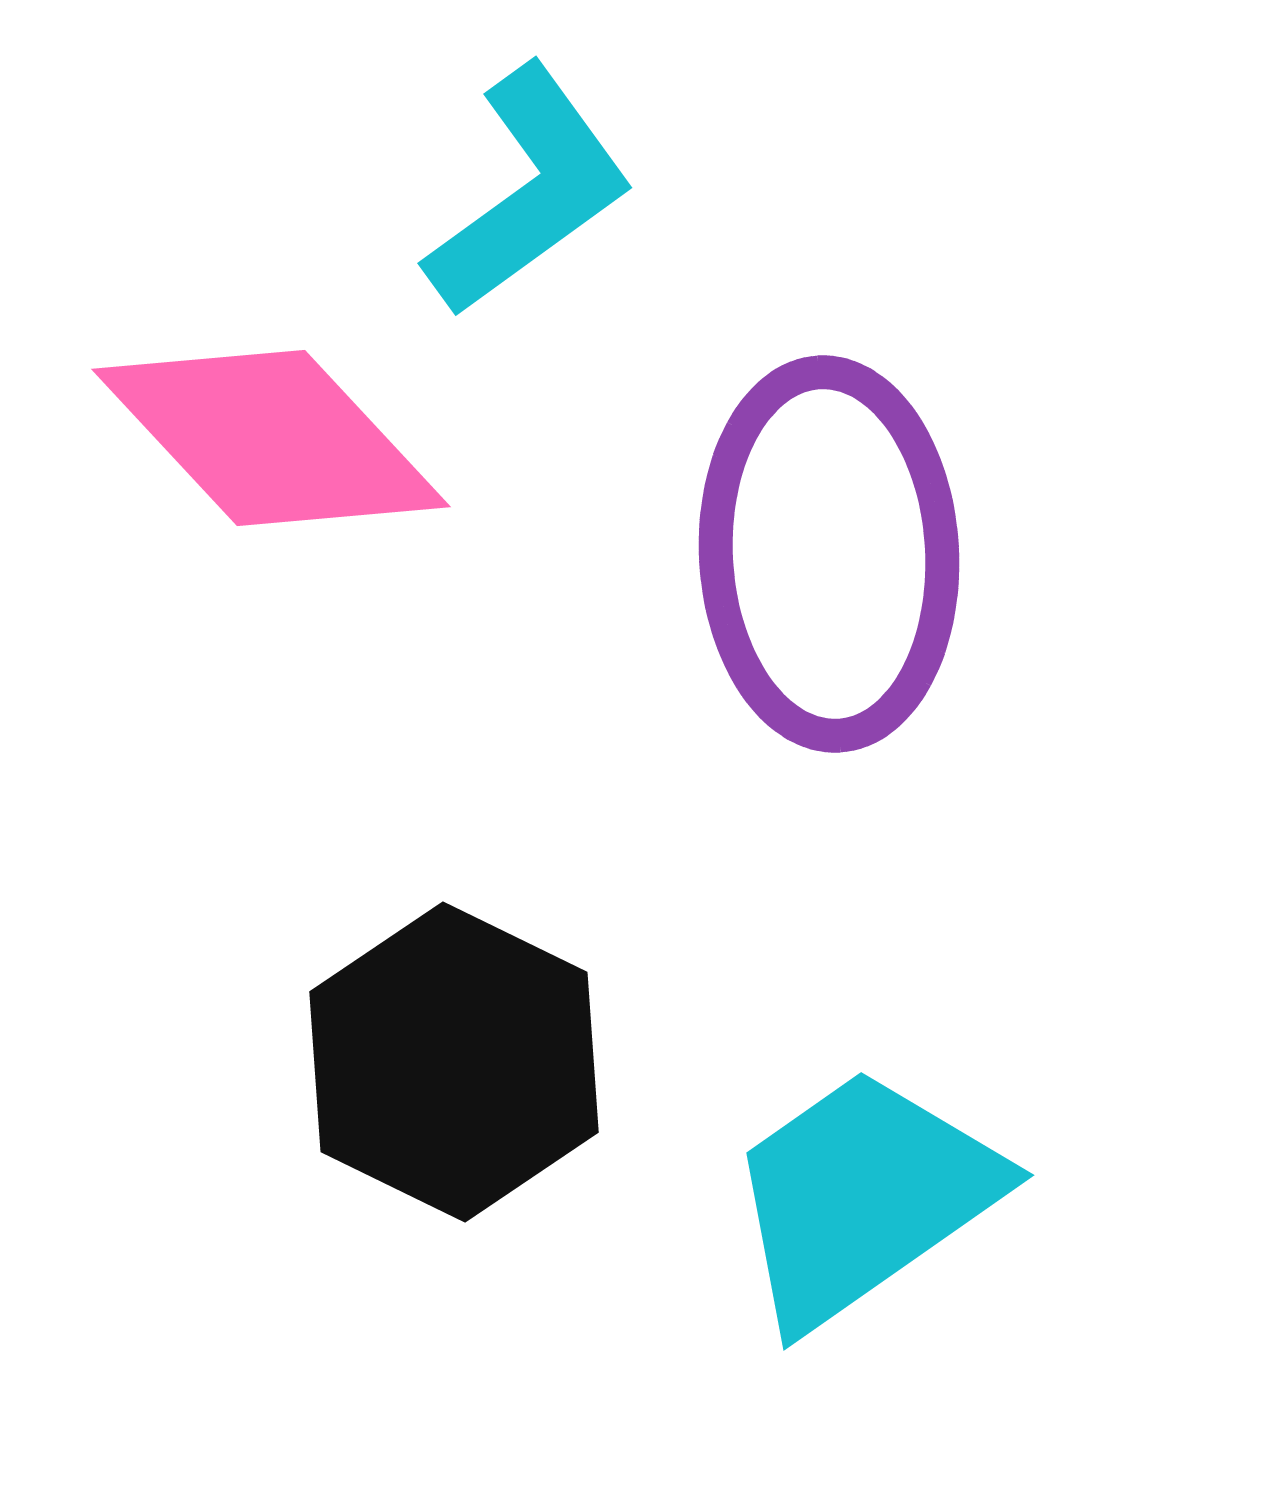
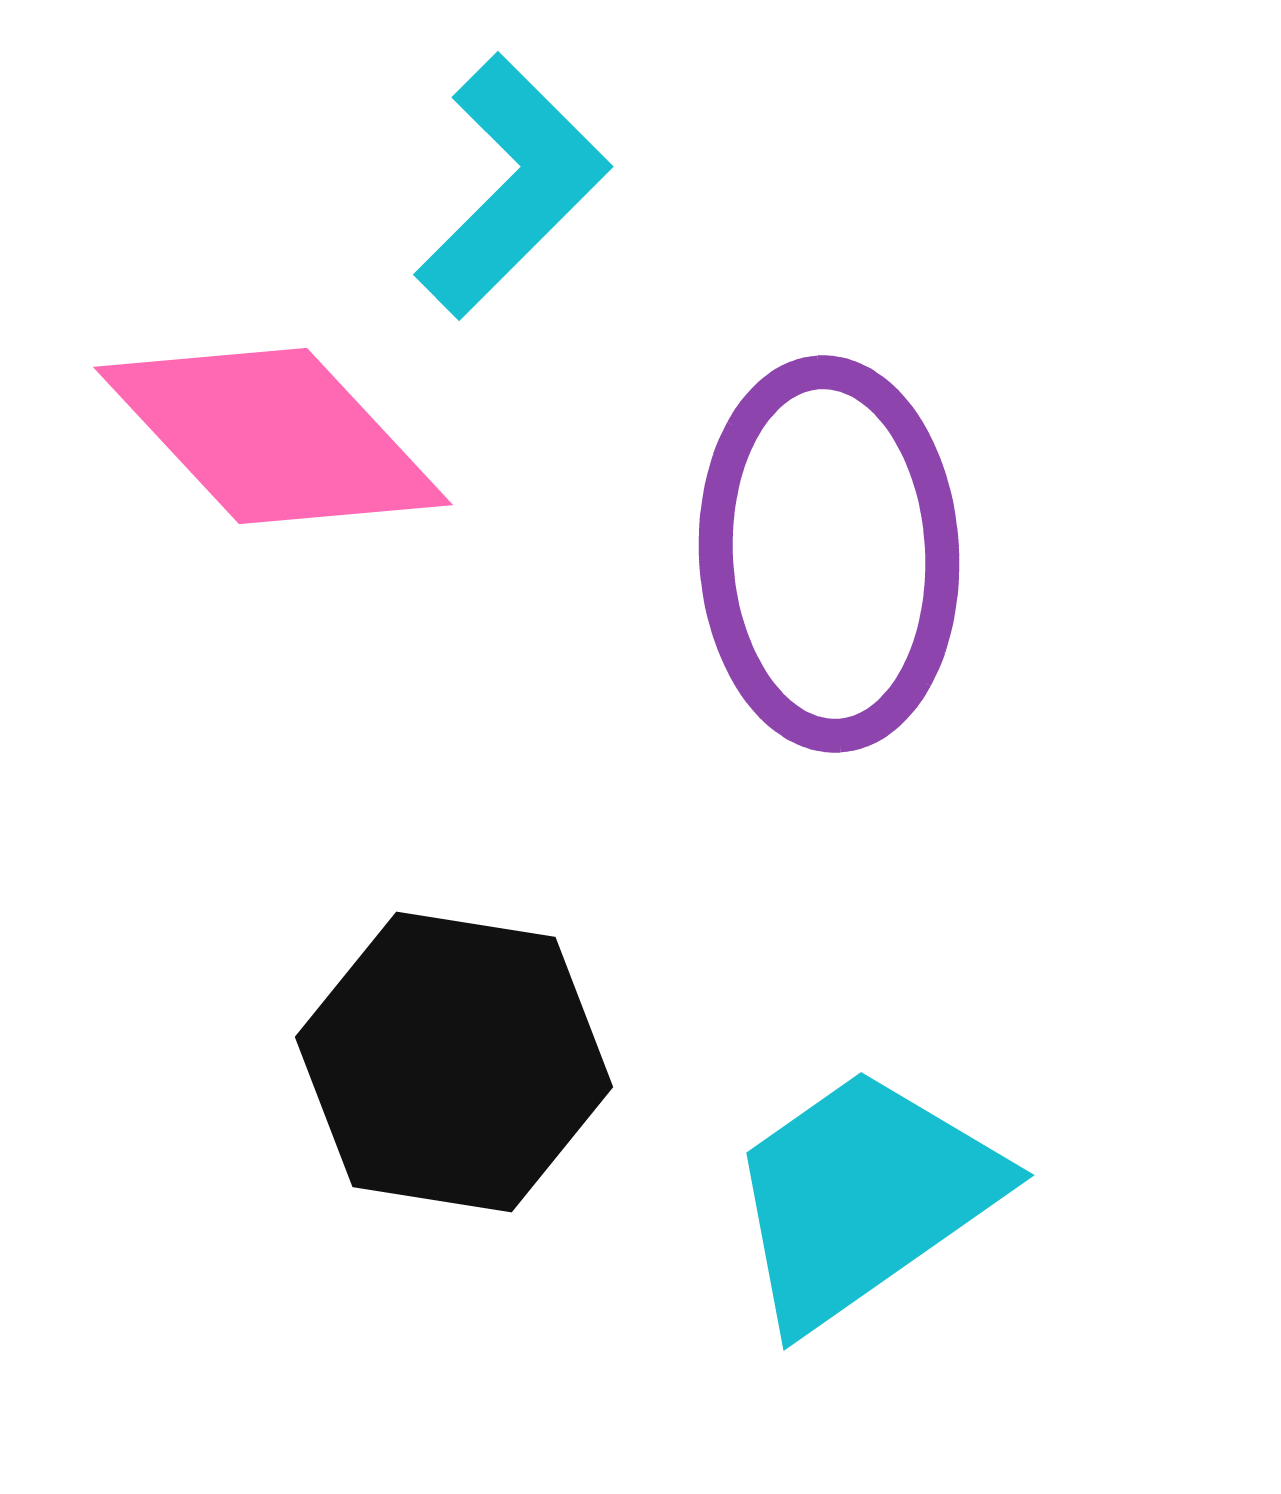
cyan L-shape: moved 17 px left, 5 px up; rotated 9 degrees counterclockwise
pink diamond: moved 2 px right, 2 px up
black hexagon: rotated 17 degrees counterclockwise
